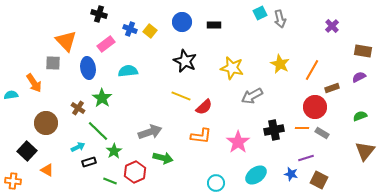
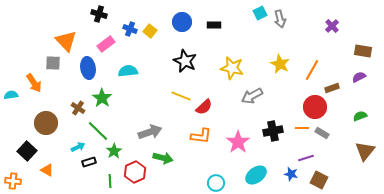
black cross at (274, 130): moved 1 px left, 1 px down
green line at (110, 181): rotated 64 degrees clockwise
